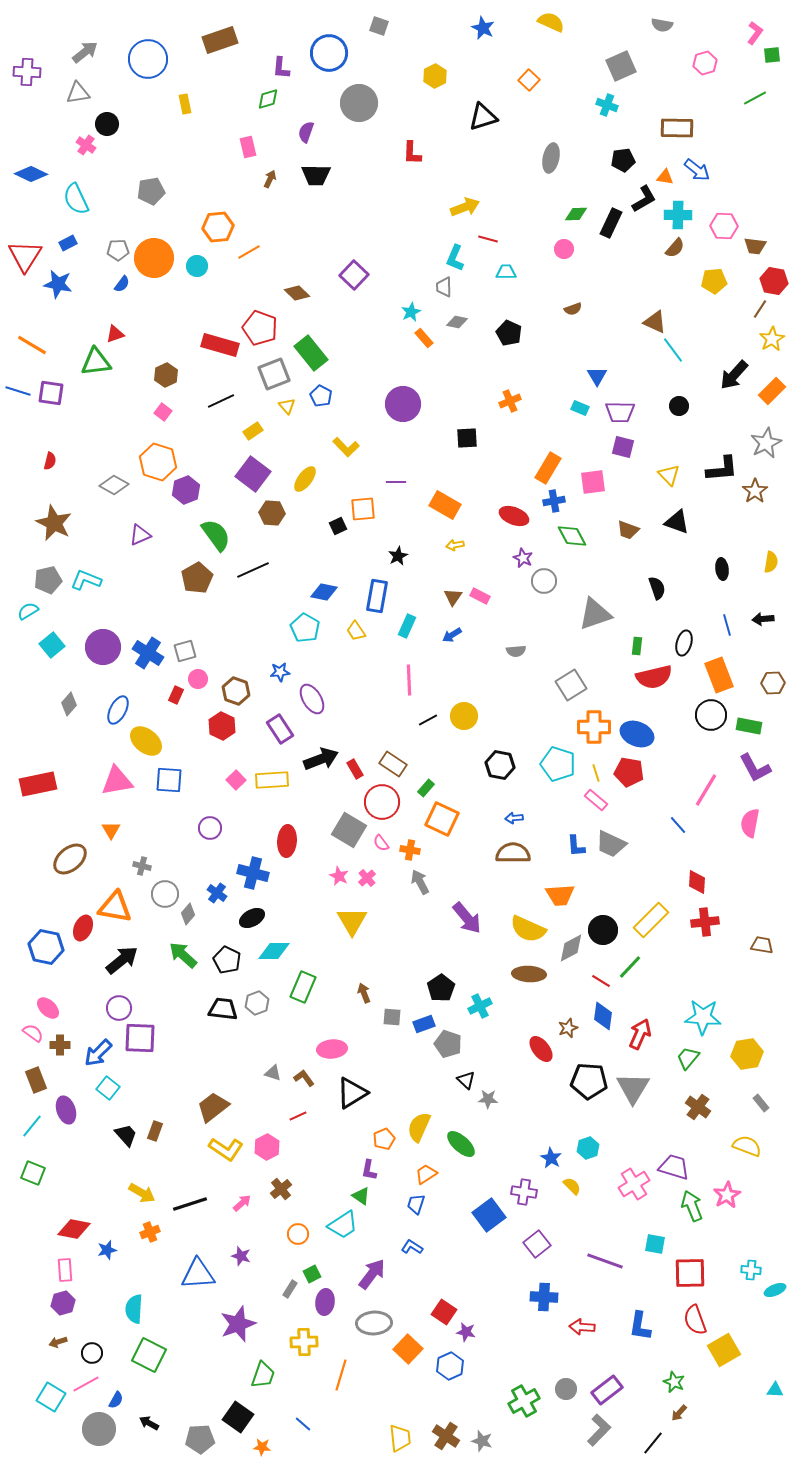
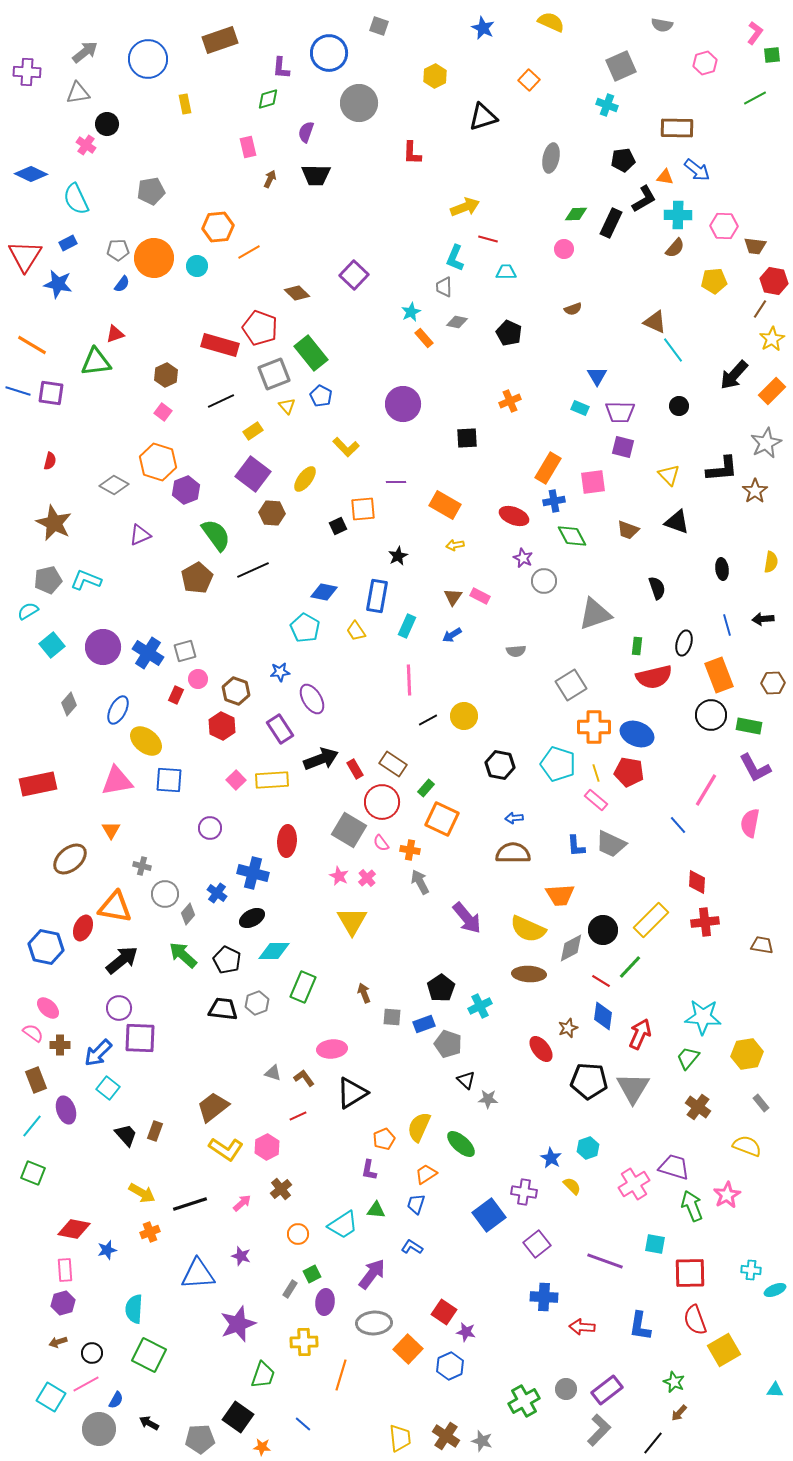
green triangle at (361, 1196): moved 15 px right, 14 px down; rotated 30 degrees counterclockwise
